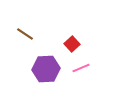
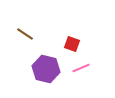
red square: rotated 28 degrees counterclockwise
purple hexagon: rotated 16 degrees clockwise
